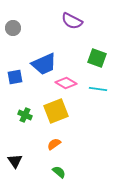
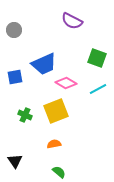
gray circle: moved 1 px right, 2 px down
cyan line: rotated 36 degrees counterclockwise
orange semicircle: rotated 24 degrees clockwise
